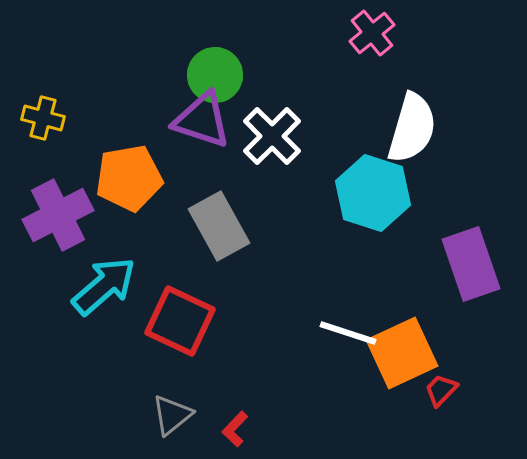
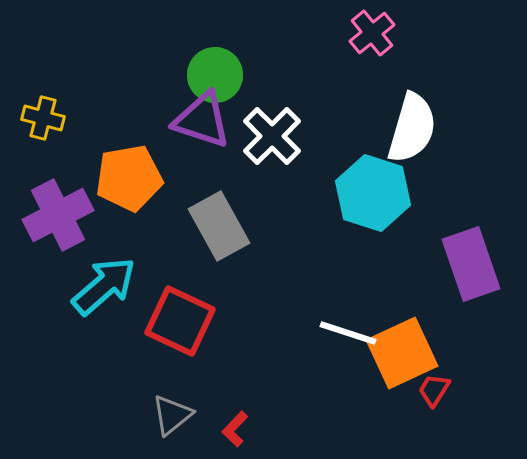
red trapezoid: moved 7 px left; rotated 12 degrees counterclockwise
